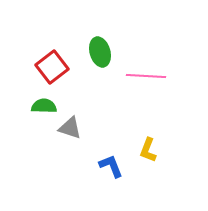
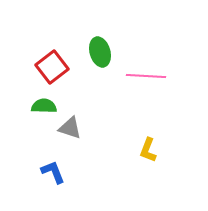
blue L-shape: moved 58 px left, 6 px down
